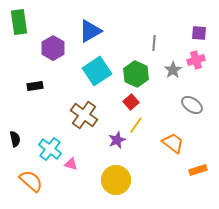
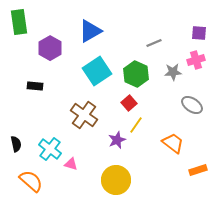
gray line: rotated 63 degrees clockwise
purple hexagon: moved 3 px left
gray star: moved 2 px down; rotated 30 degrees clockwise
black rectangle: rotated 14 degrees clockwise
red square: moved 2 px left, 1 px down
black semicircle: moved 1 px right, 5 px down
